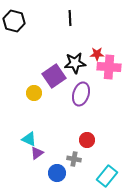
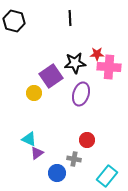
purple square: moved 3 px left
